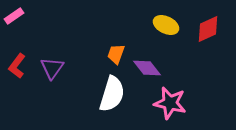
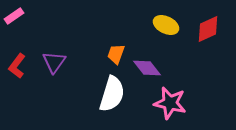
purple triangle: moved 2 px right, 6 px up
